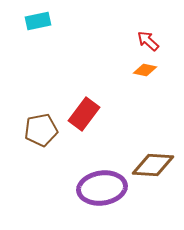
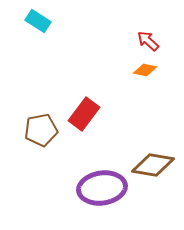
cyan rectangle: rotated 45 degrees clockwise
brown diamond: rotated 6 degrees clockwise
